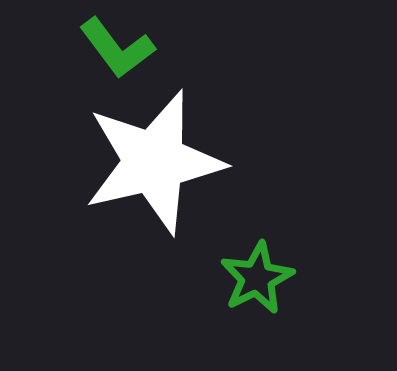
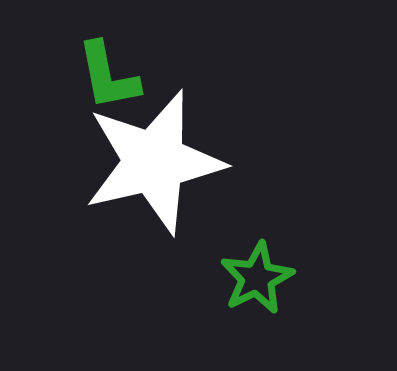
green L-shape: moved 9 px left, 28 px down; rotated 26 degrees clockwise
